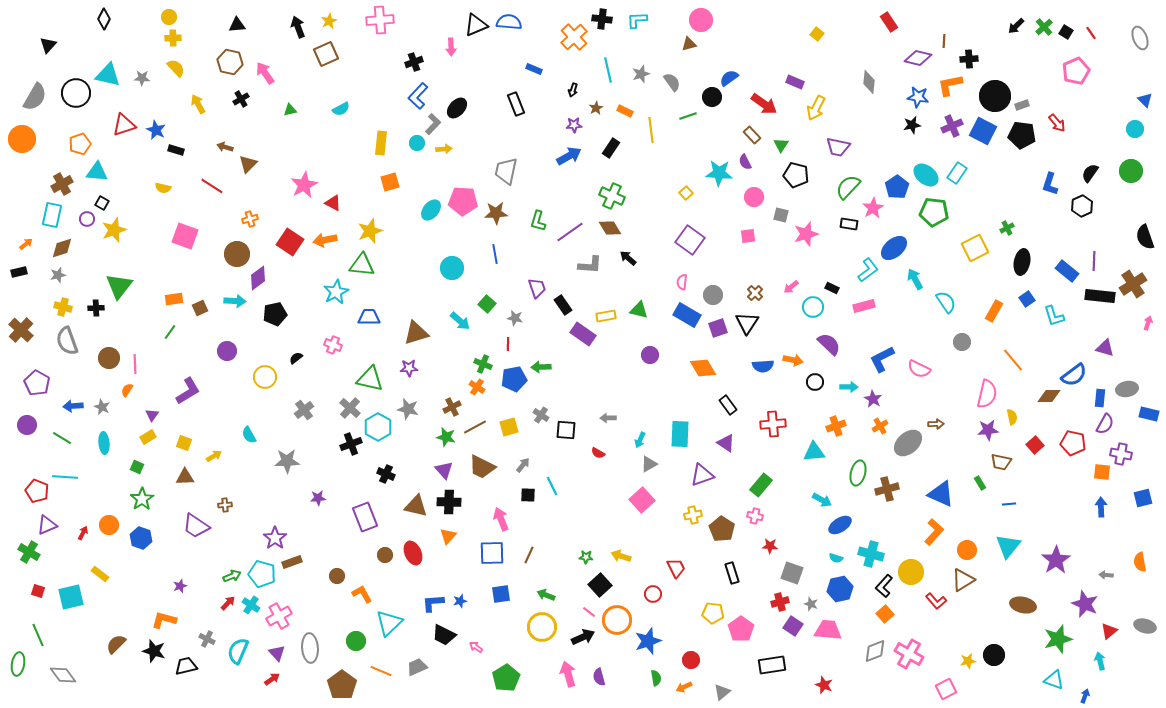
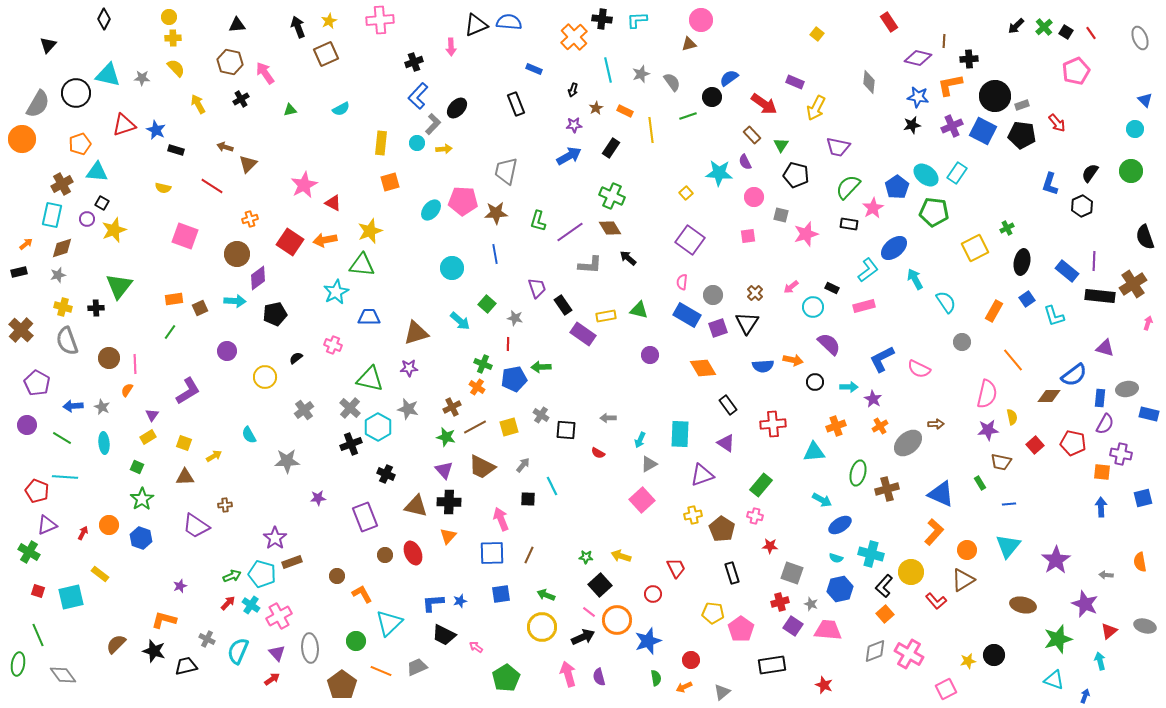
gray semicircle at (35, 97): moved 3 px right, 7 px down
black square at (528, 495): moved 4 px down
